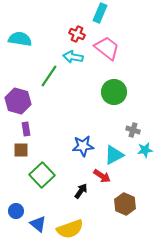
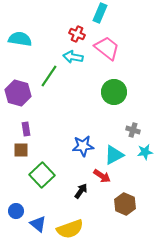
purple hexagon: moved 8 px up
cyan star: moved 2 px down
